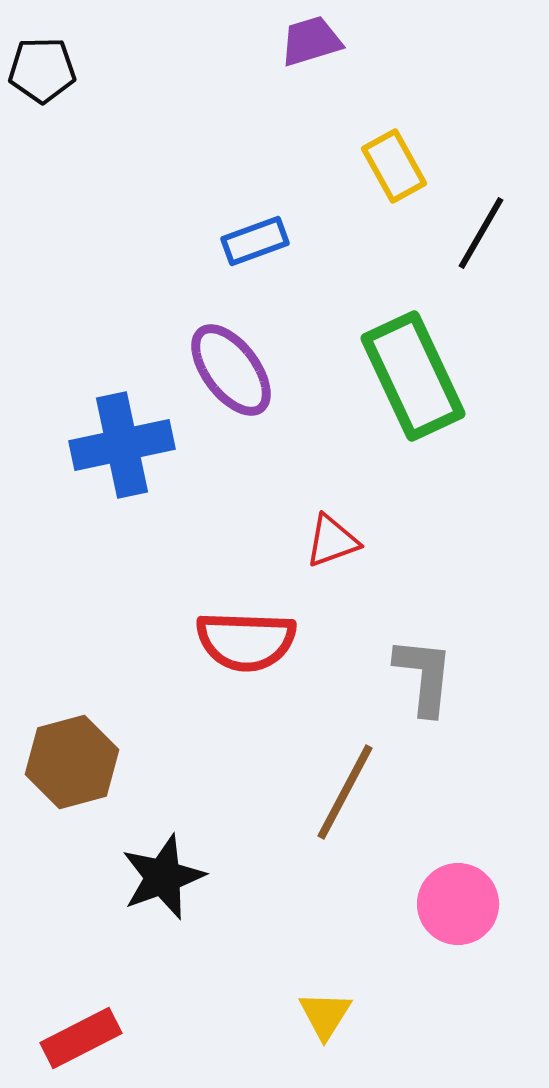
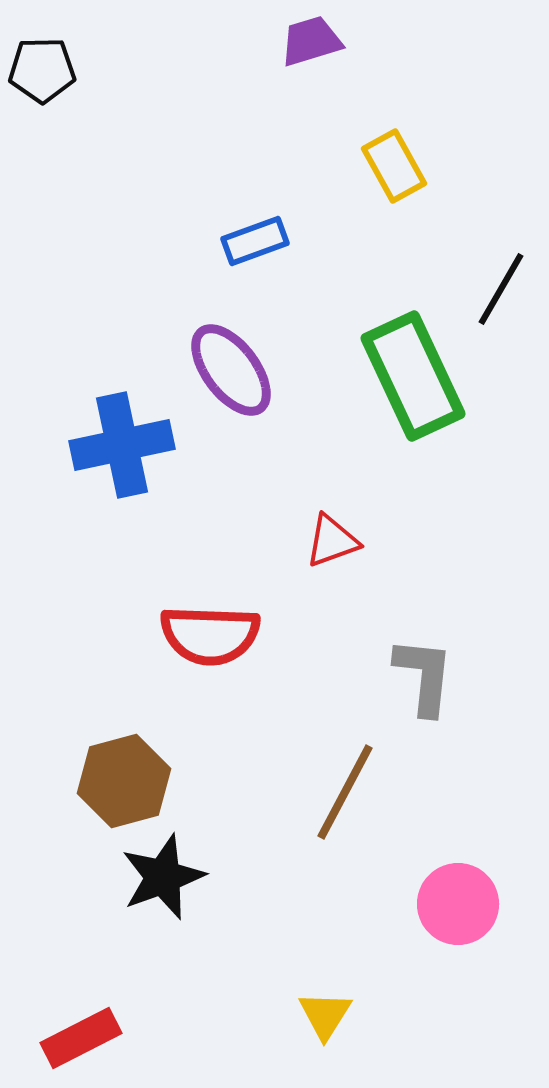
black line: moved 20 px right, 56 px down
red semicircle: moved 36 px left, 6 px up
brown hexagon: moved 52 px right, 19 px down
